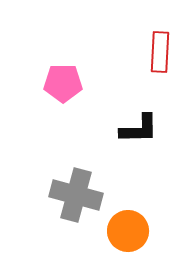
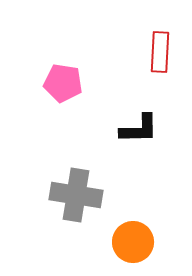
pink pentagon: rotated 9 degrees clockwise
gray cross: rotated 6 degrees counterclockwise
orange circle: moved 5 px right, 11 px down
